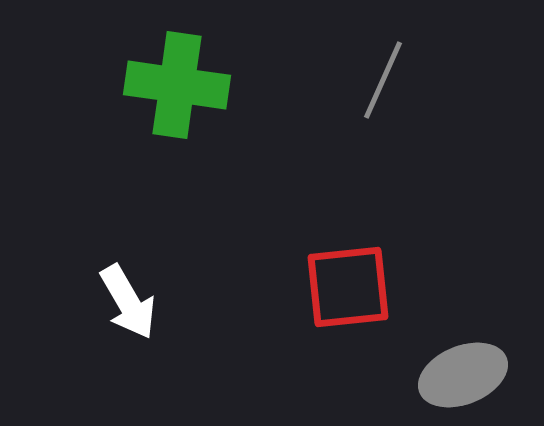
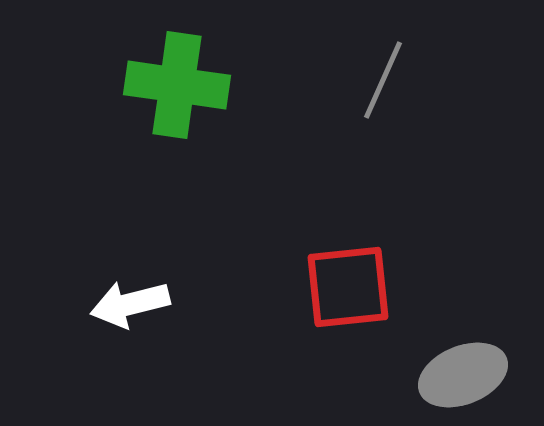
white arrow: moved 2 px right, 2 px down; rotated 106 degrees clockwise
